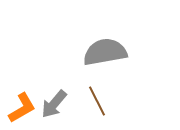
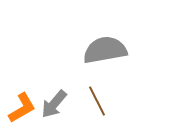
gray semicircle: moved 2 px up
